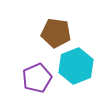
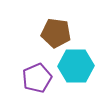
cyan hexagon: rotated 20 degrees clockwise
